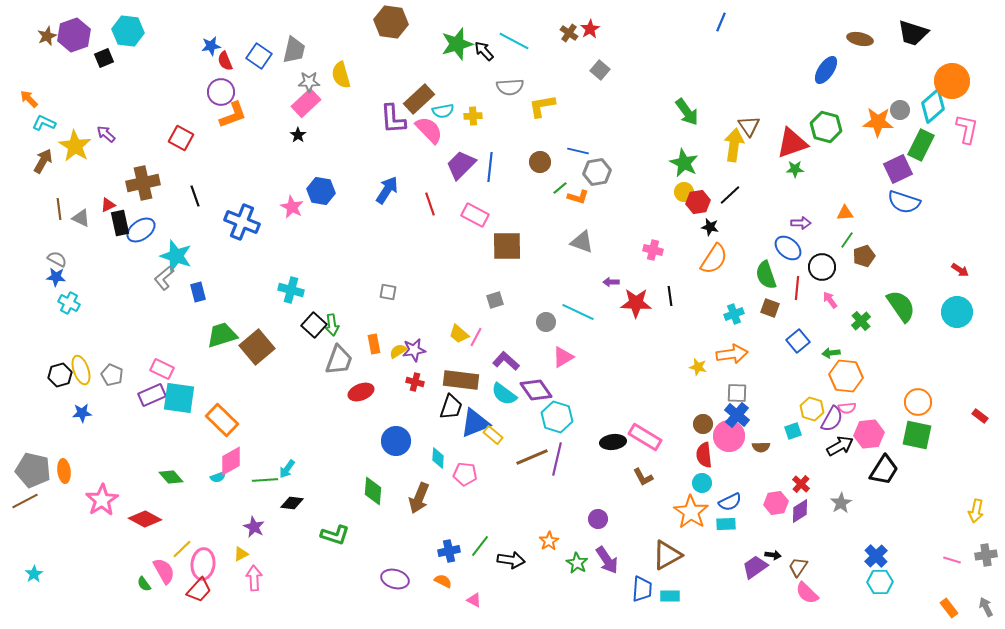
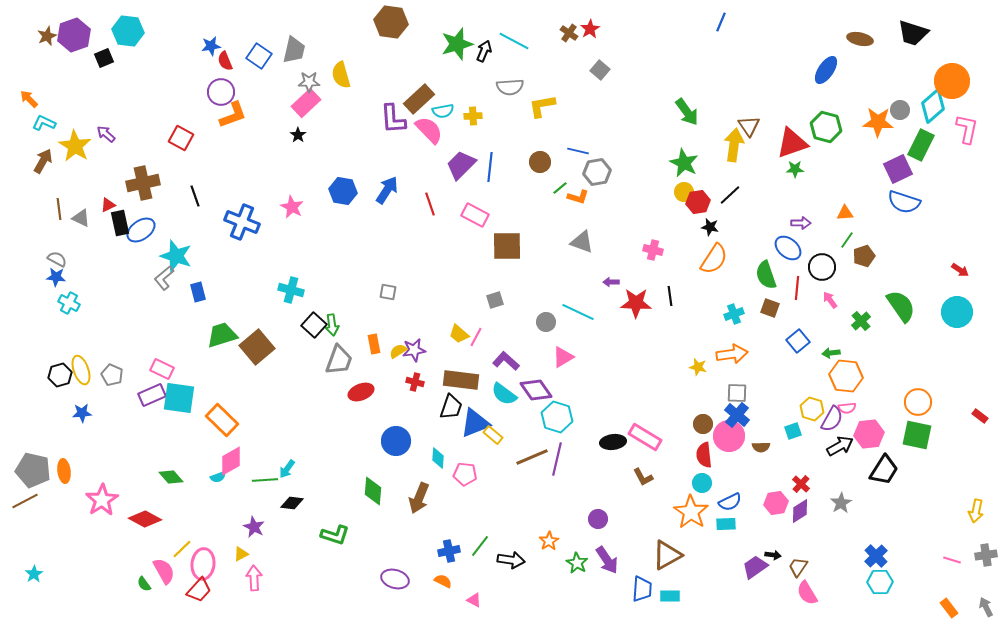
black arrow at (484, 51): rotated 65 degrees clockwise
blue hexagon at (321, 191): moved 22 px right
pink semicircle at (807, 593): rotated 15 degrees clockwise
